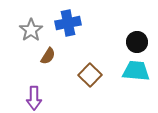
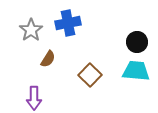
brown semicircle: moved 3 px down
